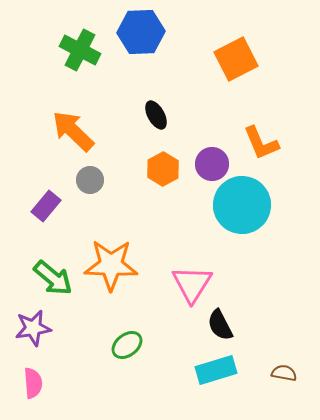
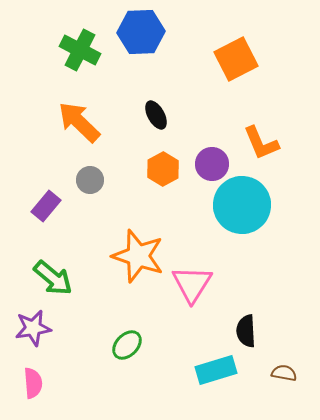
orange arrow: moved 6 px right, 9 px up
orange star: moved 27 px right, 9 px up; rotated 16 degrees clockwise
black semicircle: moved 26 px right, 6 px down; rotated 24 degrees clockwise
green ellipse: rotated 8 degrees counterclockwise
